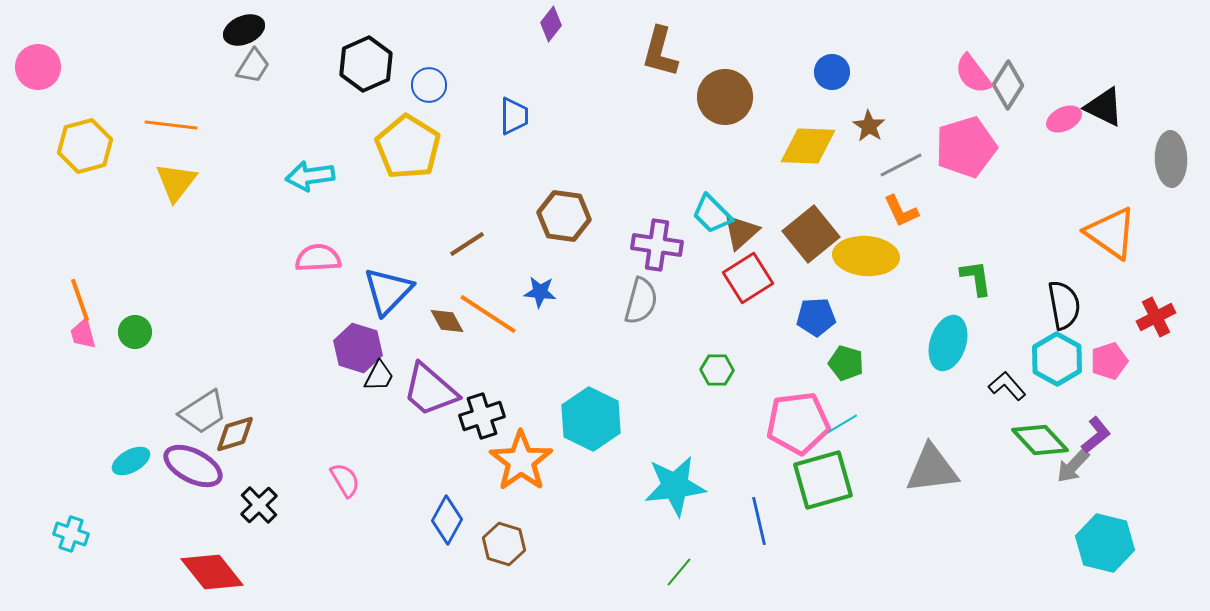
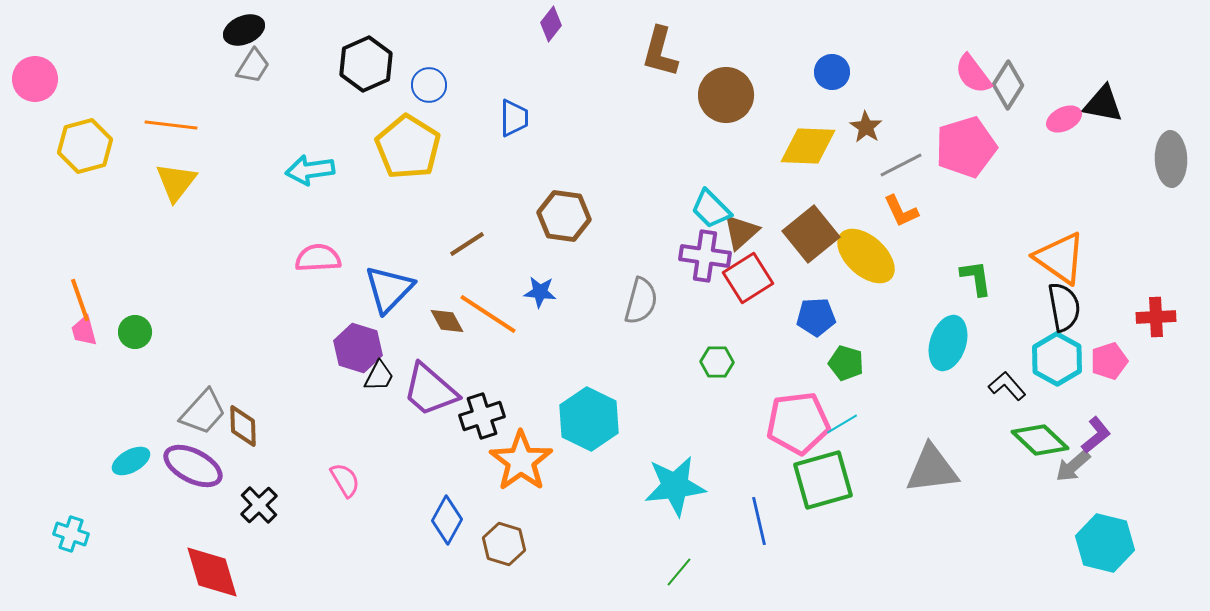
pink circle at (38, 67): moved 3 px left, 12 px down
brown circle at (725, 97): moved 1 px right, 2 px up
black triangle at (1104, 107): moved 1 px left, 3 px up; rotated 15 degrees counterclockwise
blue trapezoid at (514, 116): moved 2 px down
brown star at (869, 126): moved 3 px left, 1 px down
cyan arrow at (310, 176): moved 6 px up
cyan trapezoid at (712, 214): moved 1 px left, 5 px up
orange triangle at (1111, 233): moved 51 px left, 25 px down
purple cross at (657, 245): moved 48 px right, 11 px down
yellow ellipse at (866, 256): rotated 38 degrees clockwise
blue triangle at (388, 291): moved 1 px right, 2 px up
black semicircle at (1064, 305): moved 2 px down
red cross at (1156, 317): rotated 24 degrees clockwise
pink trapezoid at (83, 334): moved 1 px right, 3 px up
green hexagon at (717, 370): moved 8 px up
gray trapezoid at (203, 412): rotated 15 degrees counterclockwise
cyan hexagon at (591, 419): moved 2 px left
brown diamond at (235, 434): moved 8 px right, 8 px up; rotated 75 degrees counterclockwise
green diamond at (1040, 440): rotated 4 degrees counterclockwise
gray arrow at (1073, 466): rotated 6 degrees clockwise
red diamond at (212, 572): rotated 22 degrees clockwise
